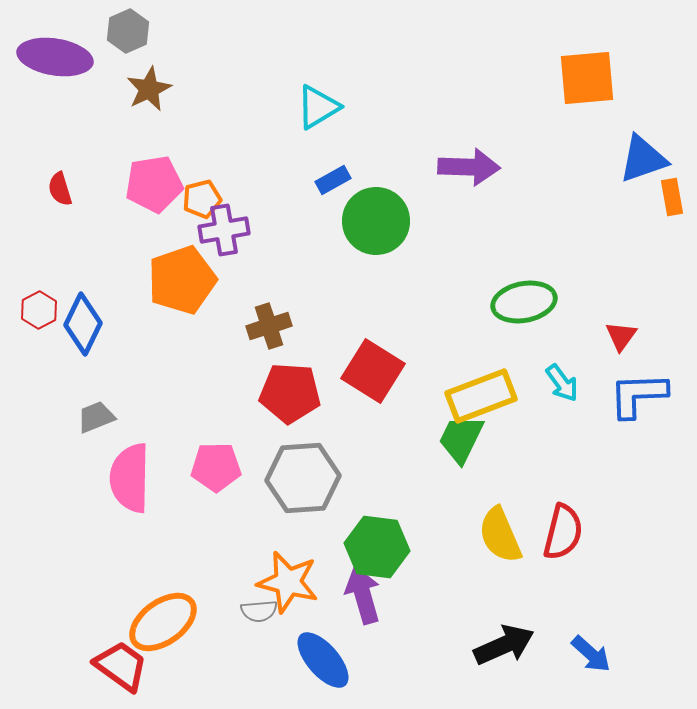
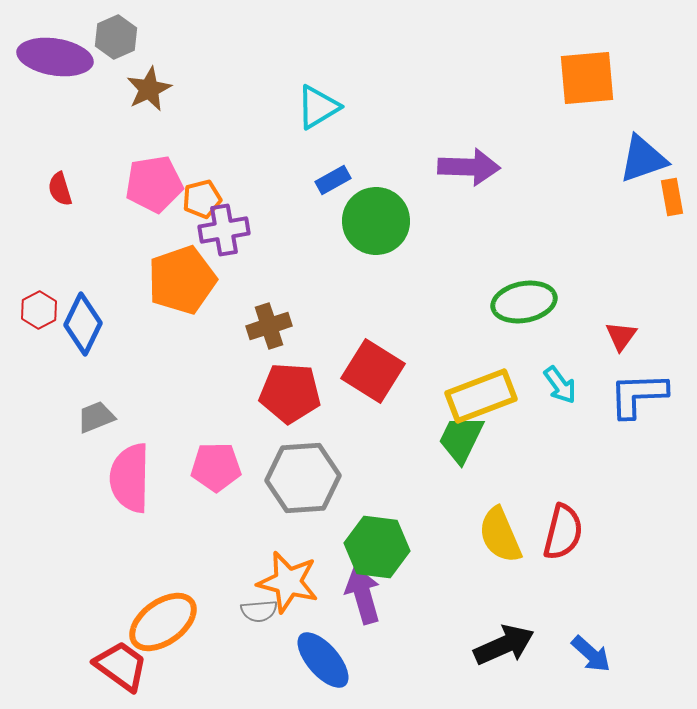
gray hexagon at (128, 31): moved 12 px left, 6 px down
cyan arrow at (562, 383): moved 2 px left, 2 px down
